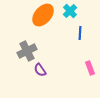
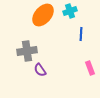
cyan cross: rotated 24 degrees clockwise
blue line: moved 1 px right, 1 px down
gray cross: rotated 18 degrees clockwise
